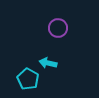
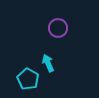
cyan arrow: rotated 54 degrees clockwise
